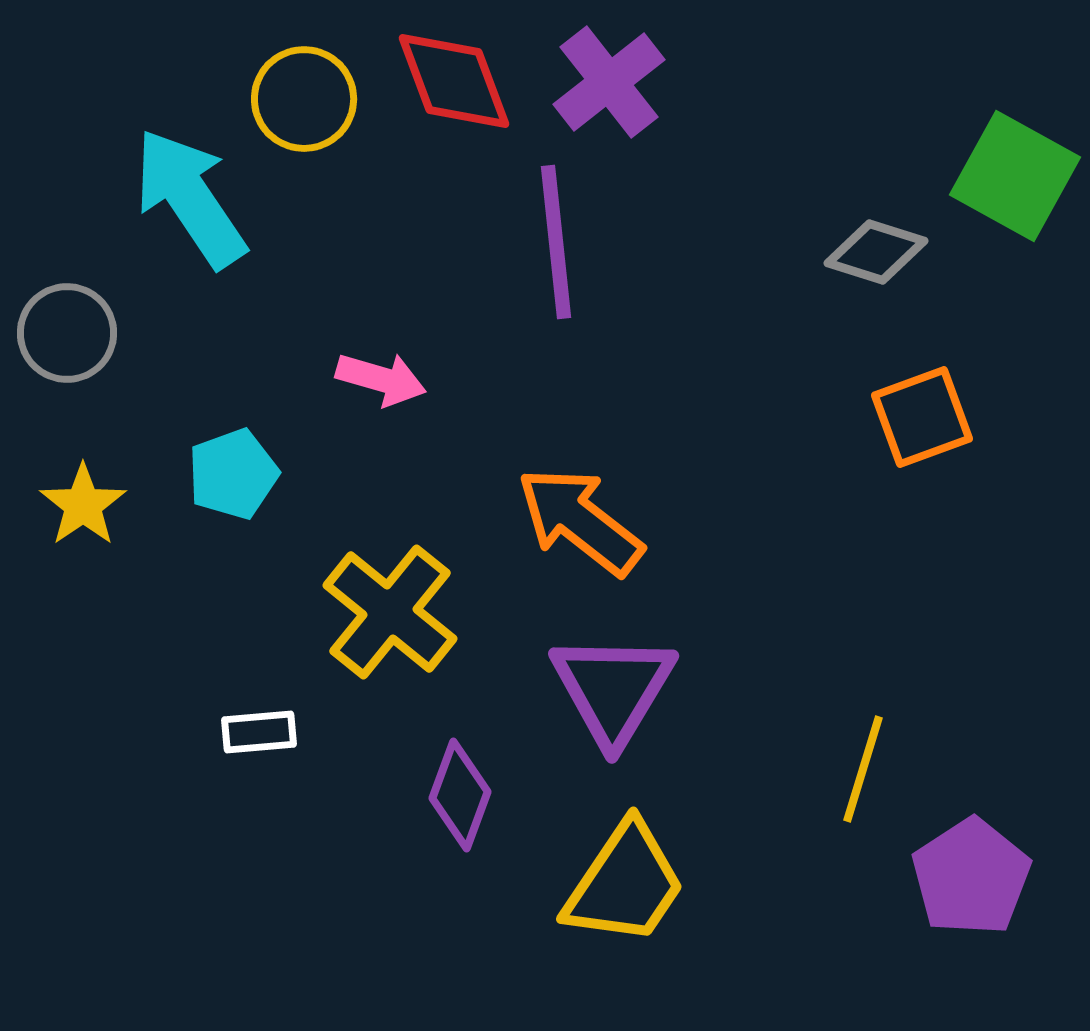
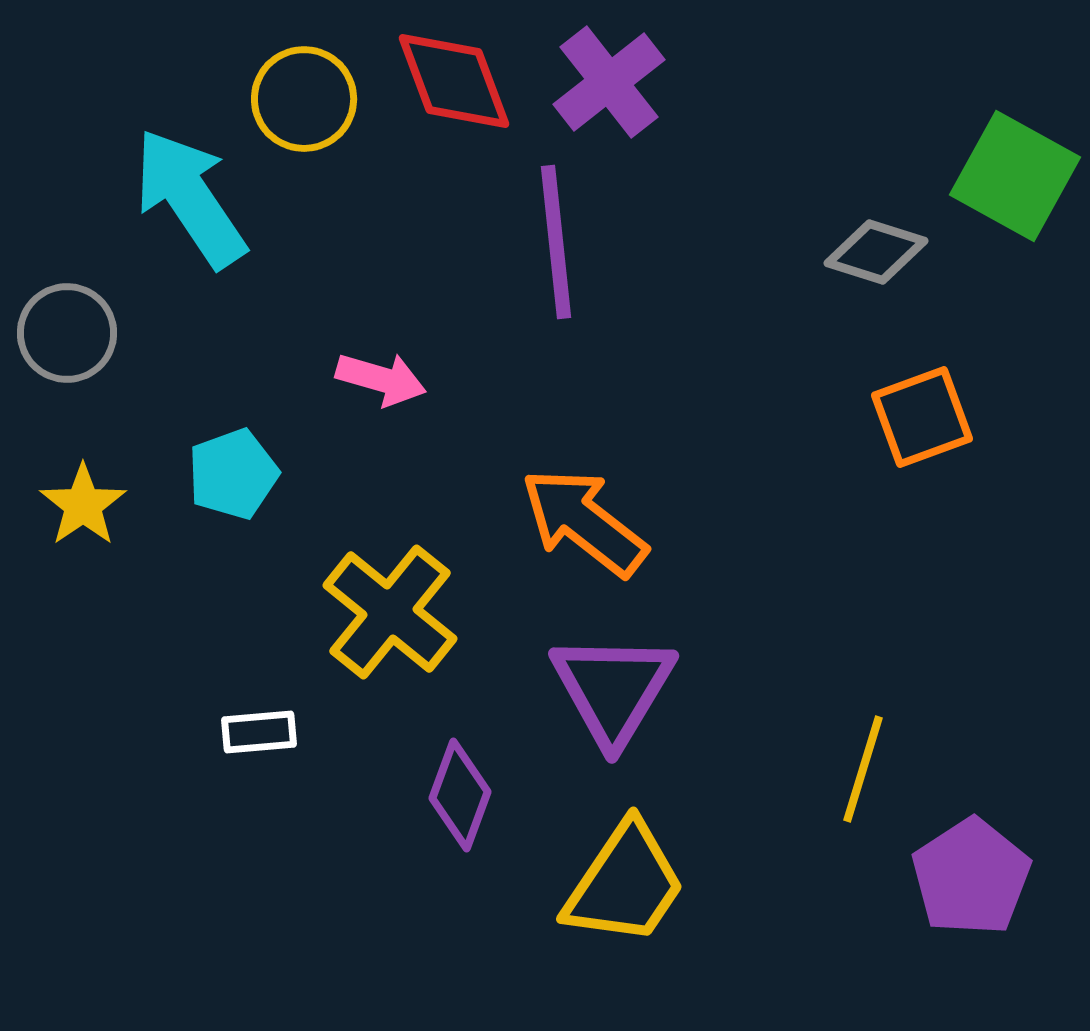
orange arrow: moved 4 px right, 1 px down
